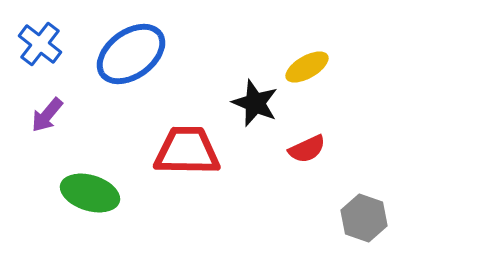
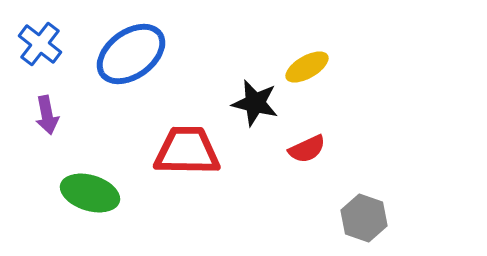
black star: rotated 9 degrees counterclockwise
purple arrow: rotated 51 degrees counterclockwise
